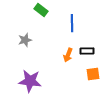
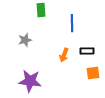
green rectangle: rotated 48 degrees clockwise
orange arrow: moved 4 px left
orange square: moved 1 px up
